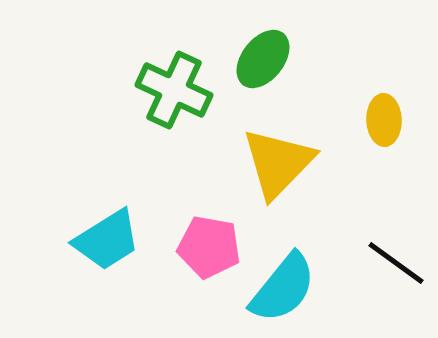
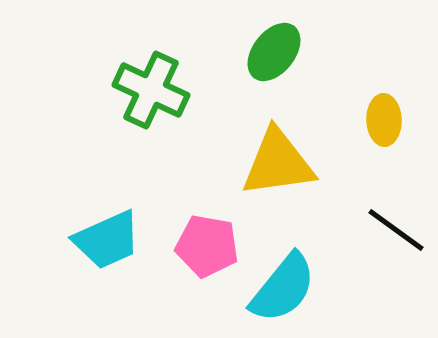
green ellipse: moved 11 px right, 7 px up
green cross: moved 23 px left
yellow triangle: rotated 38 degrees clockwise
cyan trapezoid: rotated 8 degrees clockwise
pink pentagon: moved 2 px left, 1 px up
black line: moved 33 px up
